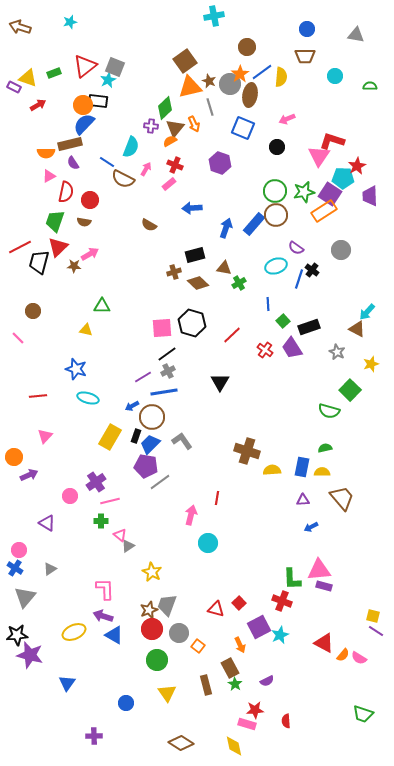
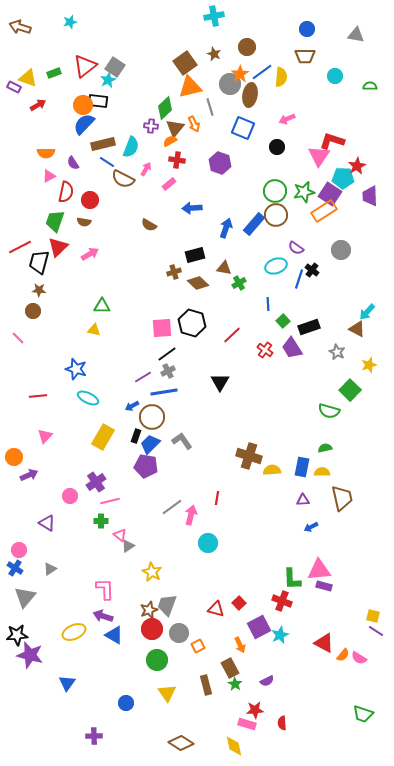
brown square at (185, 61): moved 2 px down
gray square at (115, 67): rotated 12 degrees clockwise
brown star at (209, 81): moved 5 px right, 27 px up
brown rectangle at (70, 144): moved 33 px right
red cross at (175, 165): moved 2 px right, 5 px up; rotated 14 degrees counterclockwise
brown star at (74, 266): moved 35 px left, 24 px down
yellow triangle at (86, 330): moved 8 px right
yellow star at (371, 364): moved 2 px left, 1 px down
cyan ellipse at (88, 398): rotated 10 degrees clockwise
yellow rectangle at (110, 437): moved 7 px left
brown cross at (247, 451): moved 2 px right, 5 px down
gray line at (160, 482): moved 12 px right, 25 px down
brown trapezoid at (342, 498): rotated 28 degrees clockwise
orange square at (198, 646): rotated 24 degrees clockwise
red semicircle at (286, 721): moved 4 px left, 2 px down
